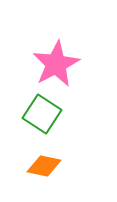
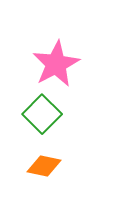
green square: rotated 12 degrees clockwise
